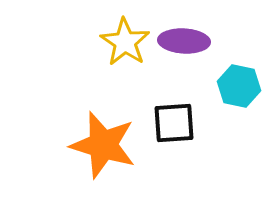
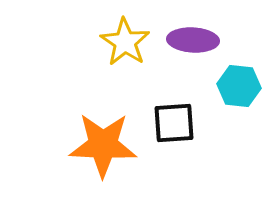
purple ellipse: moved 9 px right, 1 px up
cyan hexagon: rotated 6 degrees counterclockwise
orange star: rotated 14 degrees counterclockwise
